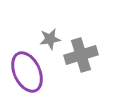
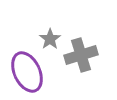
gray star: rotated 25 degrees counterclockwise
